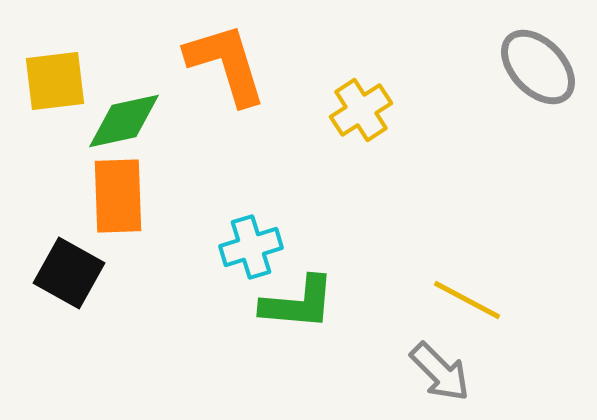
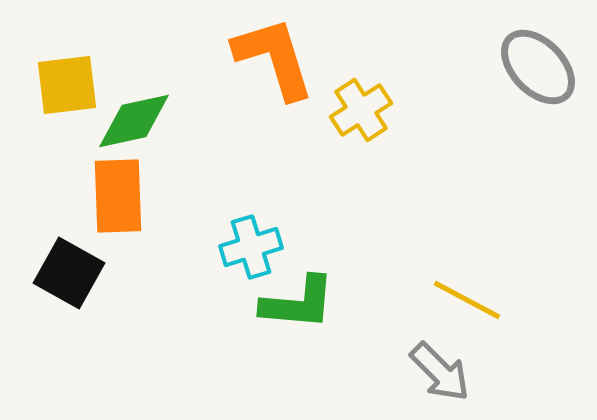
orange L-shape: moved 48 px right, 6 px up
yellow square: moved 12 px right, 4 px down
green diamond: moved 10 px right
